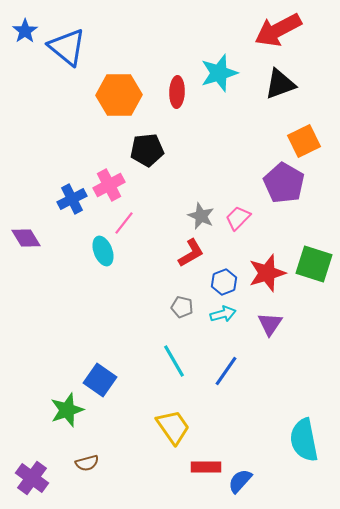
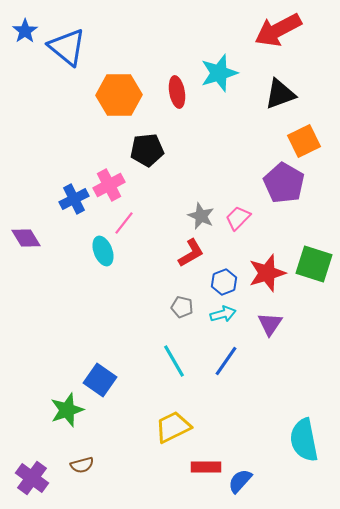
black triangle: moved 10 px down
red ellipse: rotated 12 degrees counterclockwise
blue cross: moved 2 px right
blue line: moved 10 px up
yellow trapezoid: rotated 81 degrees counterclockwise
brown semicircle: moved 5 px left, 2 px down
